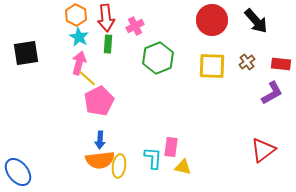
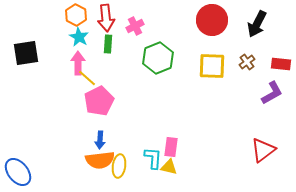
black arrow: moved 1 px right, 3 px down; rotated 68 degrees clockwise
pink arrow: moved 1 px left; rotated 15 degrees counterclockwise
yellow triangle: moved 14 px left
